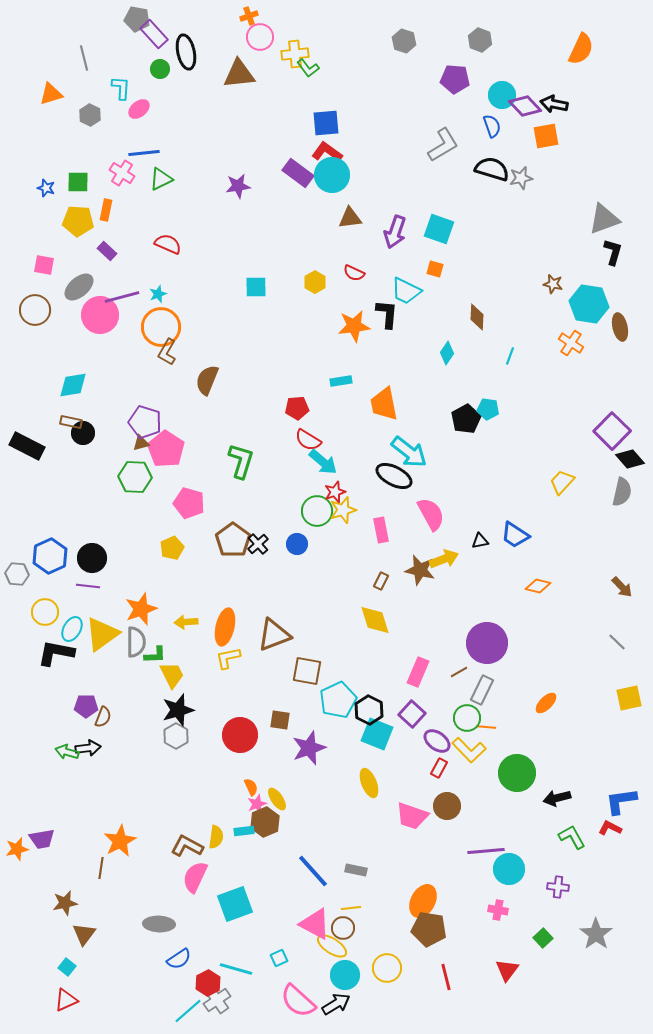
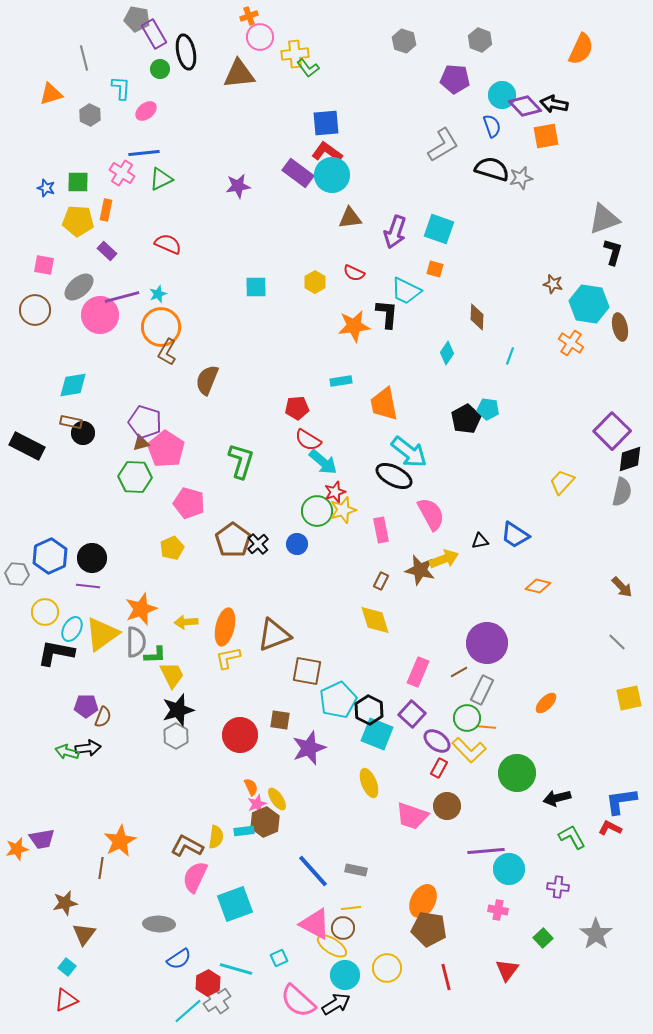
purple rectangle at (154, 34): rotated 12 degrees clockwise
pink ellipse at (139, 109): moved 7 px right, 2 px down
black diamond at (630, 459): rotated 68 degrees counterclockwise
